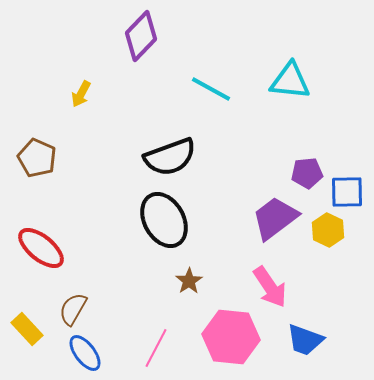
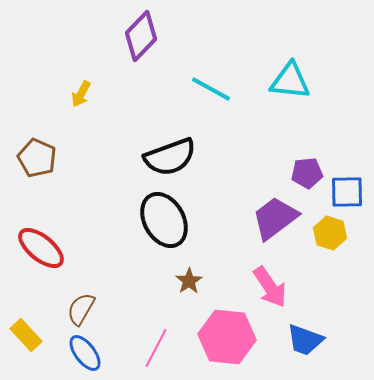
yellow hexagon: moved 2 px right, 3 px down; rotated 8 degrees counterclockwise
brown semicircle: moved 8 px right
yellow rectangle: moved 1 px left, 6 px down
pink hexagon: moved 4 px left
